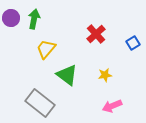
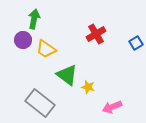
purple circle: moved 12 px right, 22 px down
red cross: rotated 12 degrees clockwise
blue square: moved 3 px right
yellow trapezoid: rotated 95 degrees counterclockwise
yellow star: moved 17 px left, 12 px down; rotated 24 degrees clockwise
pink arrow: moved 1 px down
